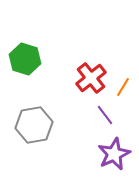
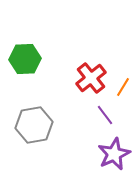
green hexagon: rotated 20 degrees counterclockwise
